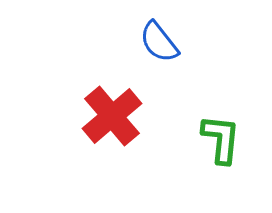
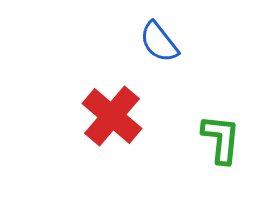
red cross: rotated 10 degrees counterclockwise
